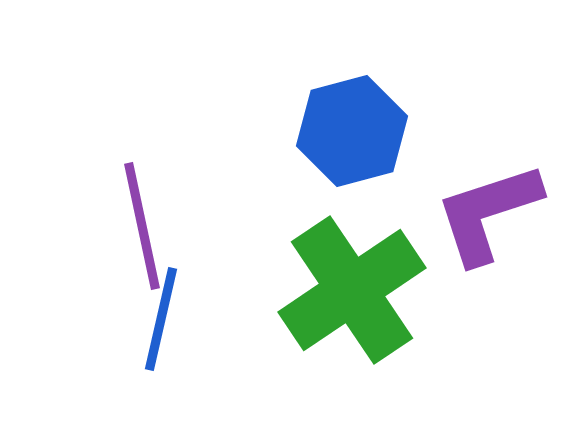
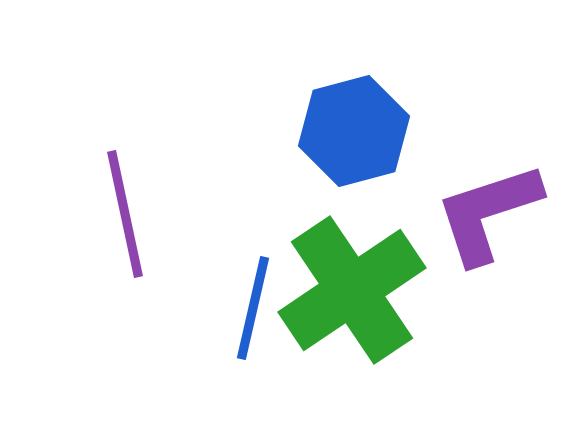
blue hexagon: moved 2 px right
purple line: moved 17 px left, 12 px up
blue line: moved 92 px right, 11 px up
